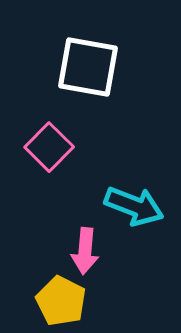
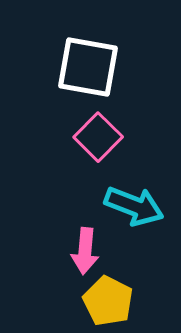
pink square: moved 49 px right, 10 px up
yellow pentagon: moved 47 px right
